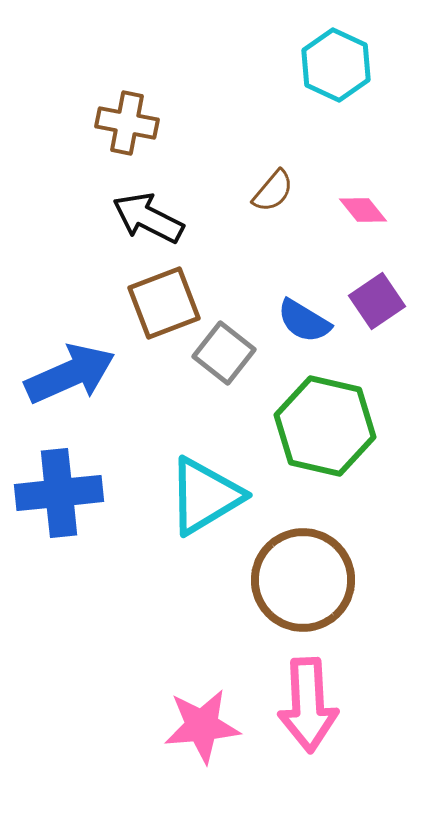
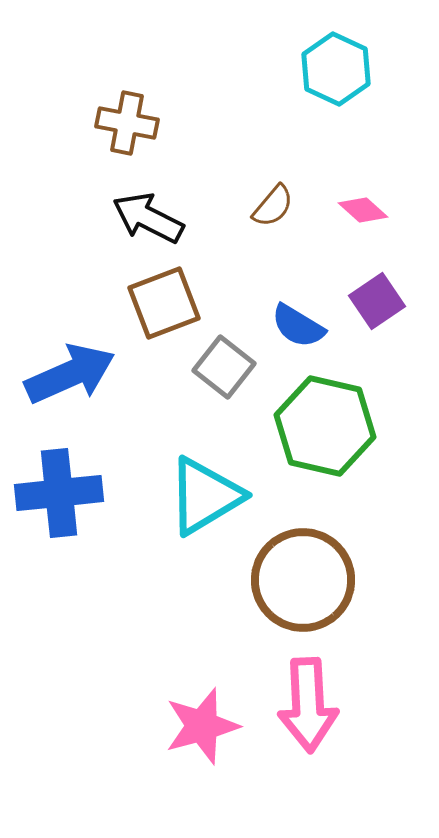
cyan hexagon: moved 4 px down
brown semicircle: moved 15 px down
pink diamond: rotated 9 degrees counterclockwise
blue semicircle: moved 6 px left, 5 px down
gray square: moved 14 px down
pink star: rotated 10 degrees counterclockwise
